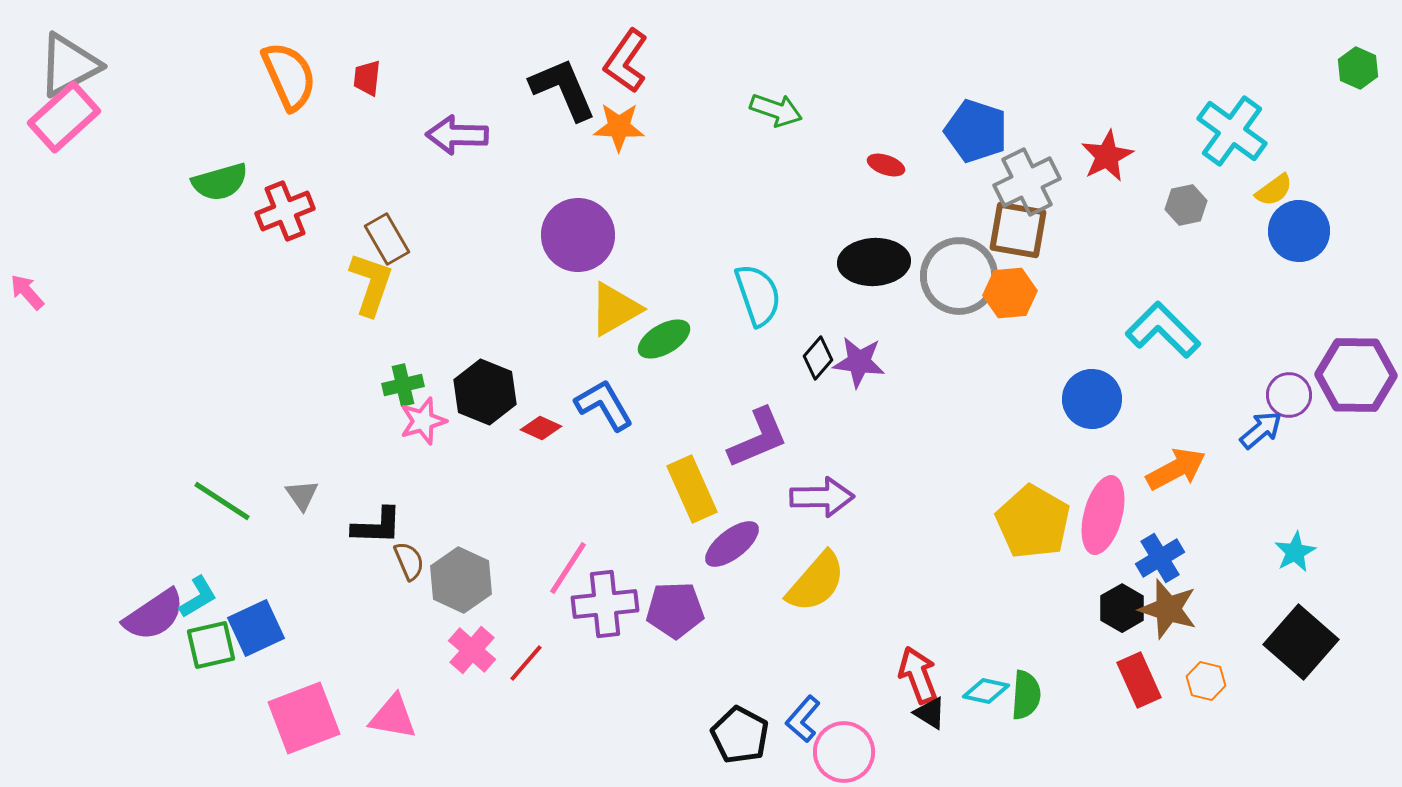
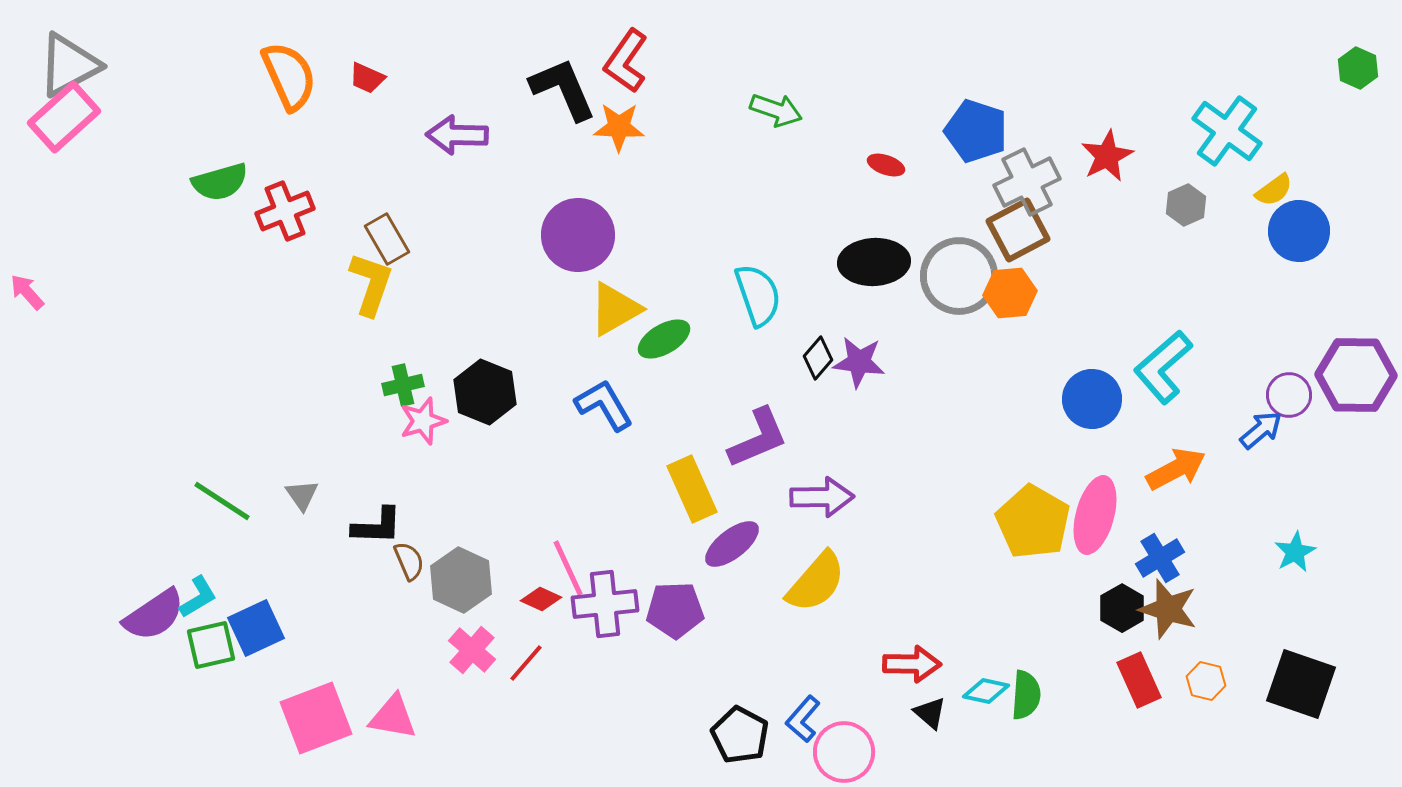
red trapezoid at (367, 78): rotated 72 degrees counterclockwise
cyan cross at (1232, 131): moved 5 px left
gray hexagon at (1186, 205): rotated 12 degrees counterclockwise
brown square at (1018, 230): rotated 38 degrees counterclockwise
cyan L-shape at (1163, 330): moved 37 px down; rotated 86 degrees counterclockwise
red diamond at (541, 428): moved 171 px down
pink ellipse at (1103, 515): moved 8 px left
pink line at (568, 568): rotated 58 degrees counterclockwise
black square at (1301, 642): moved 42 px down; rotated 22 degrees counterclockwise
red arrow at (918, 675): moved 6 px left, 11 px up; rotated 112 degrees clockwise
black triangle at (930, 713): rotated 9 degrees clockwise
pink square at (304, 718): moved 12 px right
